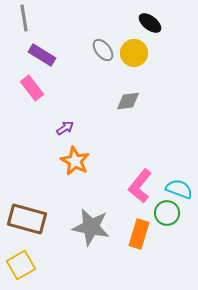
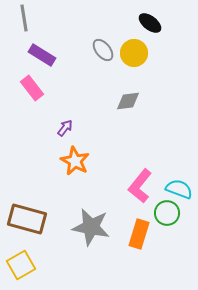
purple arrow: rotated 18 degrees counterclockwise
